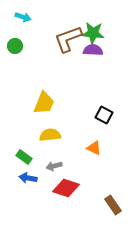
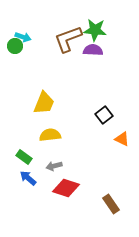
cyan arrow: moved 20 px down
green star: moved 2 px right, 3 px up
black square: rotated 24 degrees clockwise
orange triangle: moved 28 px right, 9 px up
blue arrow: rotated 30 degrees clockwise
brown rectangle: moved 2 px left, 1 px up
